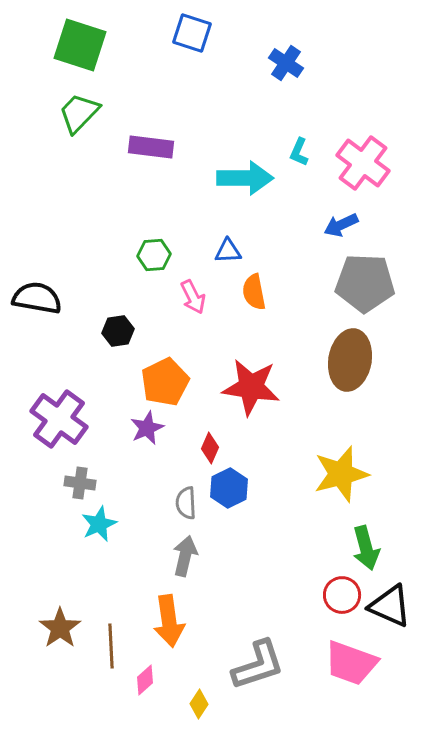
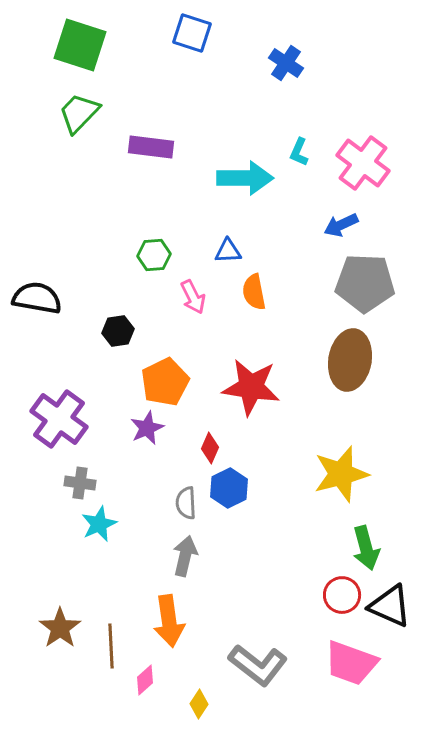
gray L-shape: rotated 56 degrees clockwise
